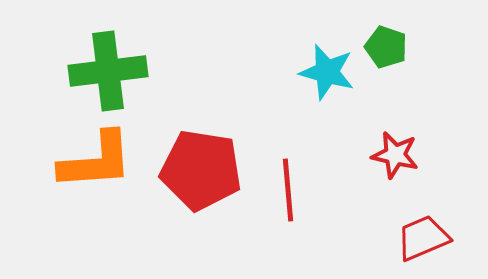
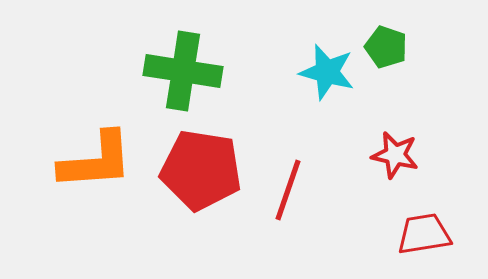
green cross: moved 75 px right; rotated 16 degrees clockwise
red line: rotated 24 degrees clockwise
red trapezoid: moved 1 px right, 4 px up; rotated 14 degrees clockwise
